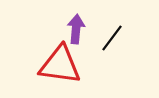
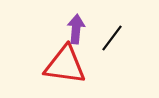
red triangle: moved 5 px right
